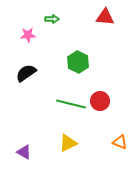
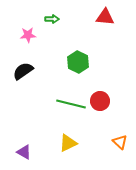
black semicircle: moved 3 px left, 2 px up
orange triangle: rotated 21 degrees clockwise
